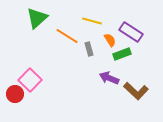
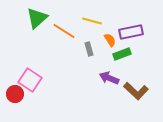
purple rectangle: rotated 45 degrees counterclockwise
orange line: moved 3 px left, 5 px up
pink square: rotated 10 degrees counterclockwise
